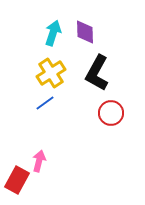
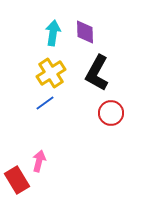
cyan arrow: rotated 10 degrees counterclockwise
red rectangle: rotated 60 degrees counterclockwise
